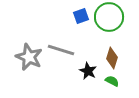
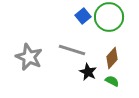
blue square: moved 2 px right; rotated 21 degrees counterclockwise
gray line: moved 11 px right
brown diamond: rotated 25 degrees clockwise
black star: moved 1 px down
